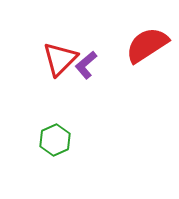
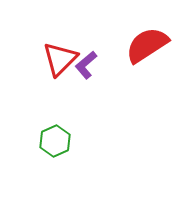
green hexagon: moved 1 px down
